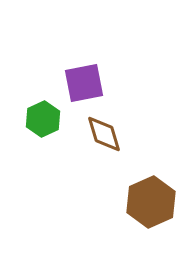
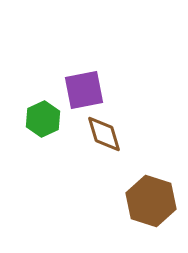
purple square: moved 7 px down
brown hexagon: moved 1 px up; rotated 18 degrees counterclockwise
